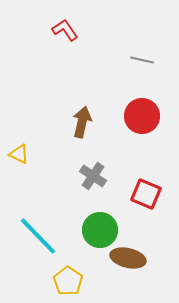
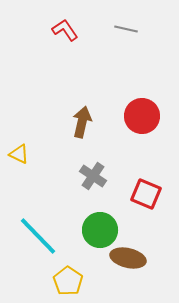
gray line: moved 16 px left, 31 px up
